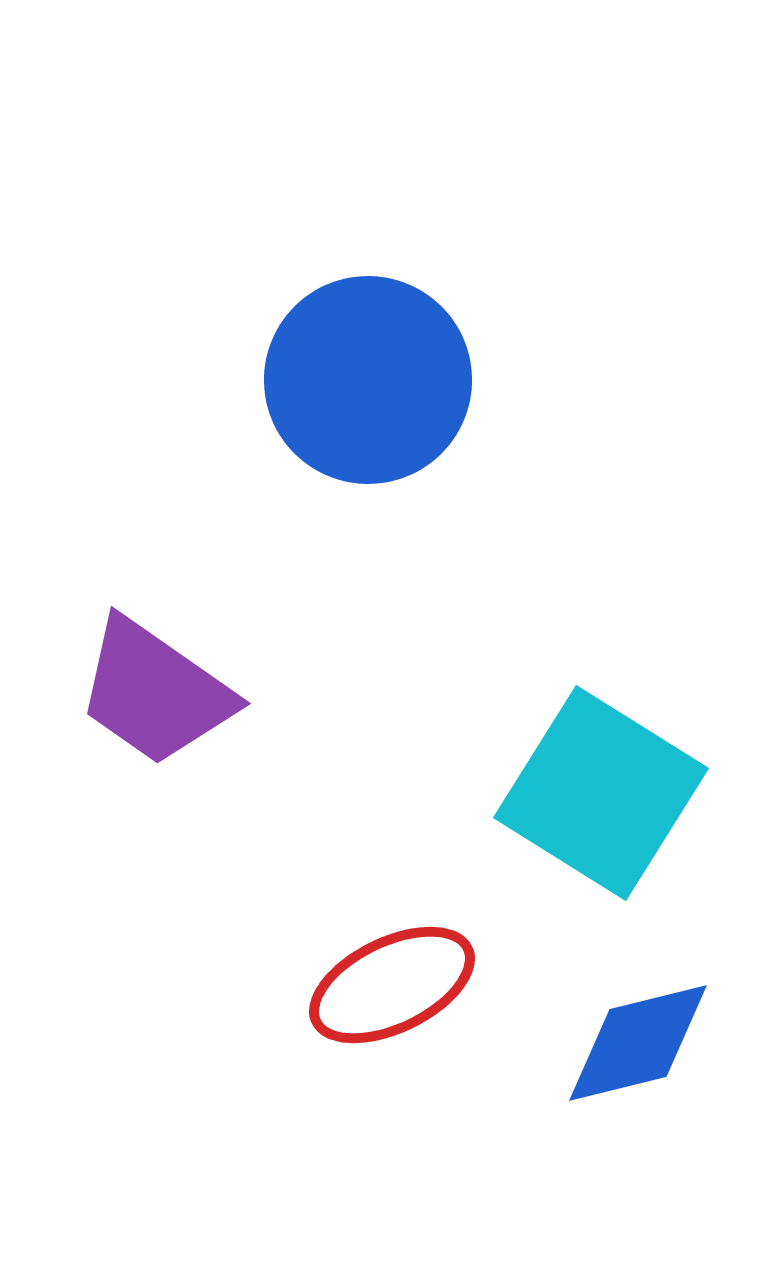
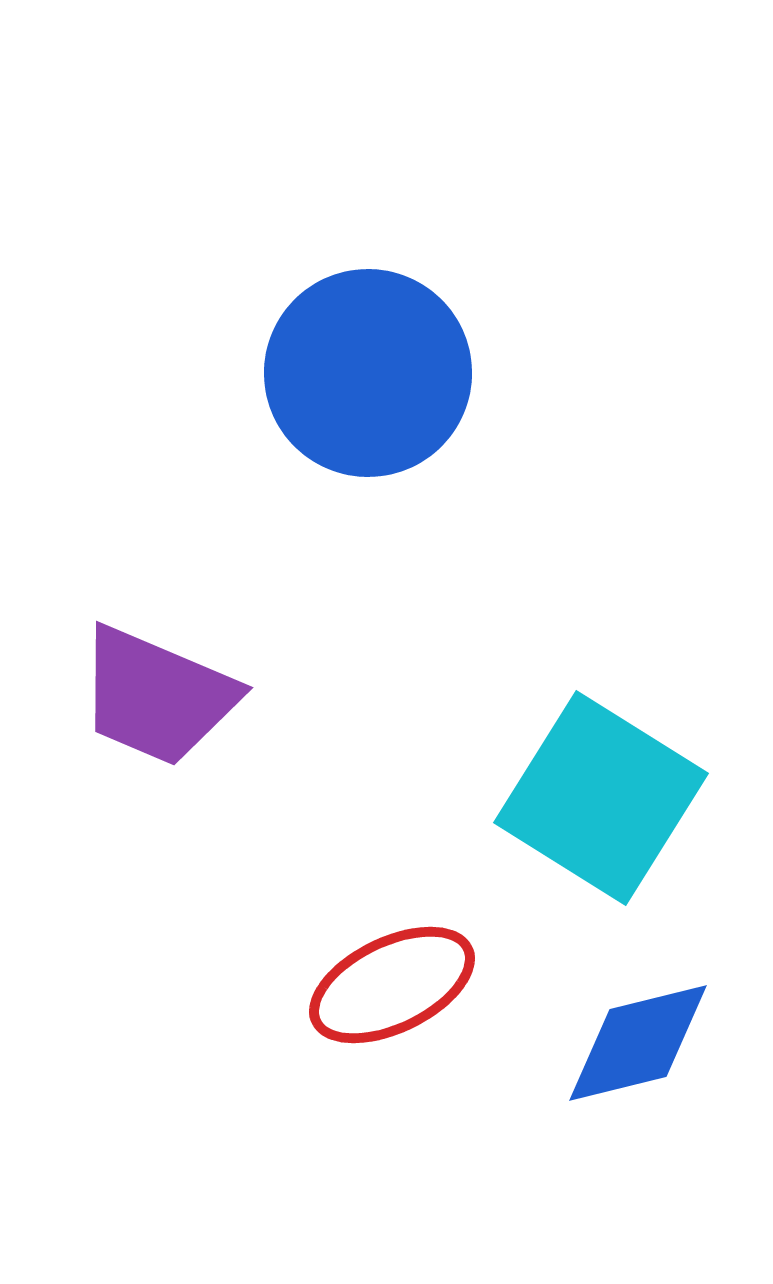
blue circle: moved 7 px up
purple trapezoid: moved 2 px right, 4 px down; rotated 12 degrees counterclockwise
cyan square: moved 5 px down
